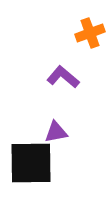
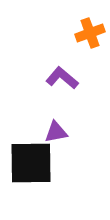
purple L-shape: moved 1 px left, 1 px down
